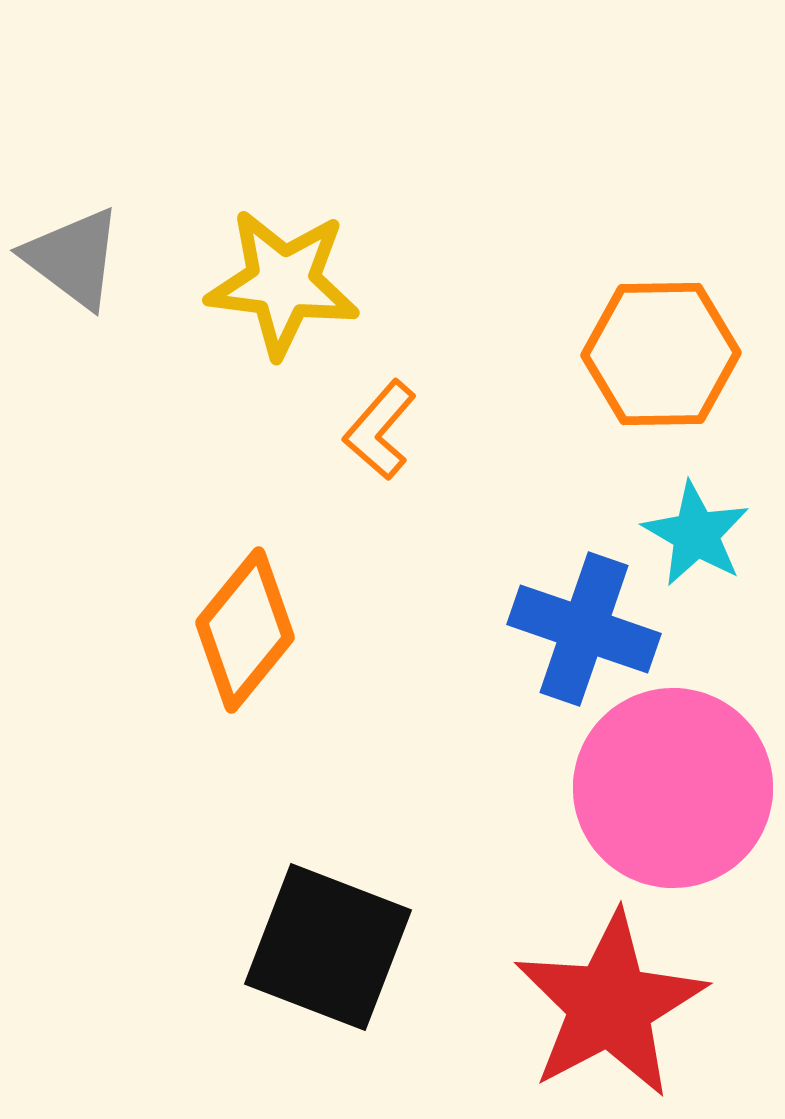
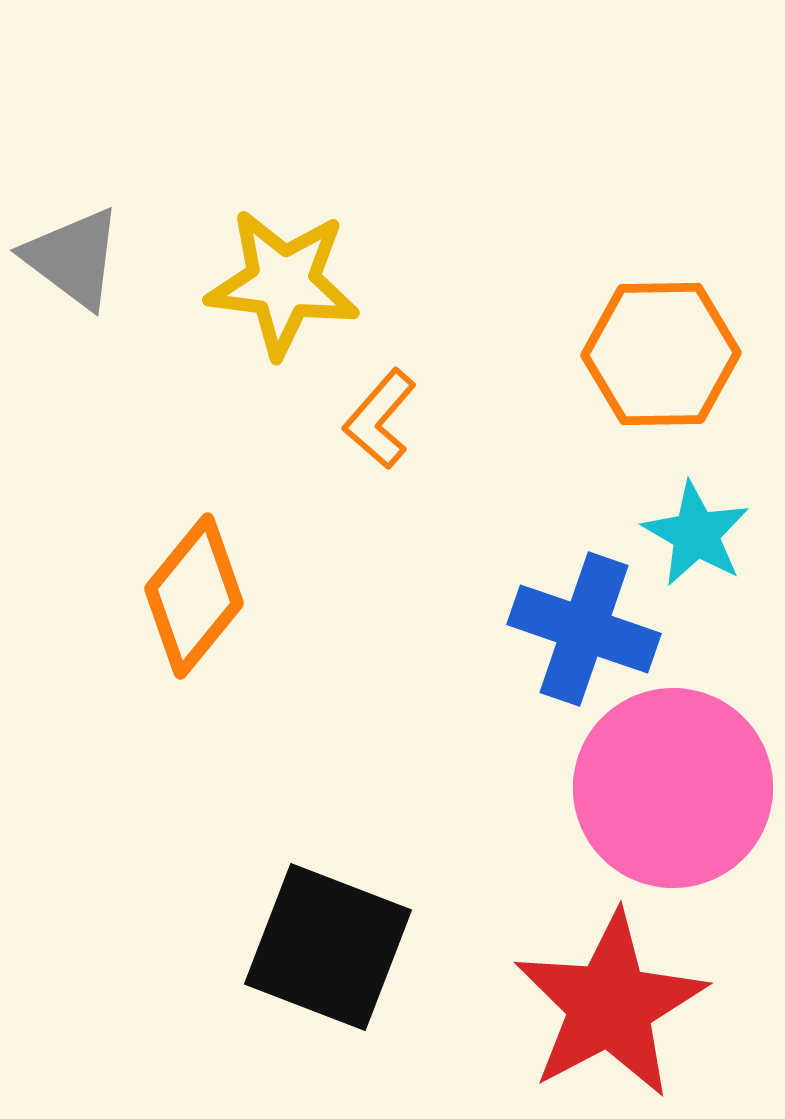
orange L-shape: moved 11 px up
orange diamond: moved 51 px left, 34 px up
